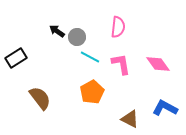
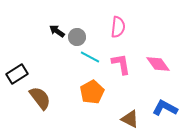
black rectangle: moved 1 px right, 16 px down
